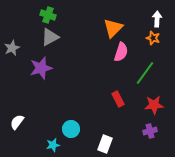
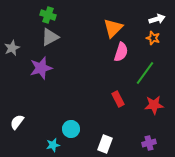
white arrow: rotated 70 degrees clockwise
purple cross: moved 1 px left, 12 px down
